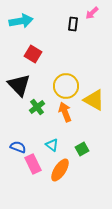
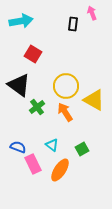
pink arrow: rotated 112 degrees clockwise
black triangle: rotated 10 degrees counterclockwise
orange arrow: rotated 12 degrees counterclockwise
